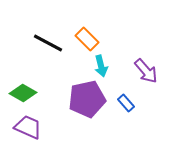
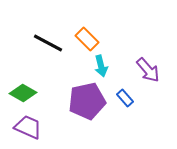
purple arrow: moved 2 px right, 1 px up
purple pentagon: moved 2 px down
blue rectangle: moved 1 px left, 5 px up
